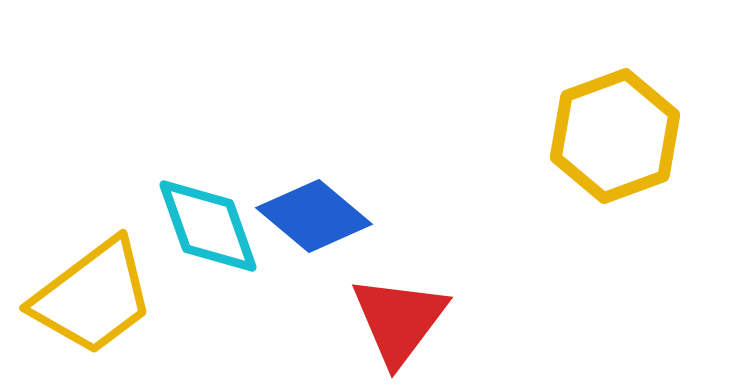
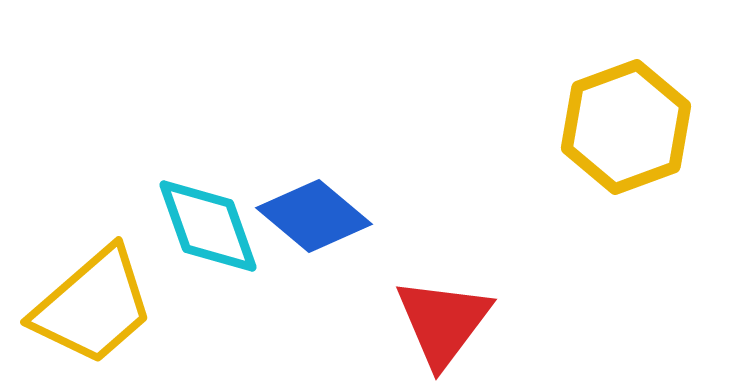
yellow hexagon: moved 11 px right, 9 px up
yellow trapezoid: moved 9 px down; rotated 4 degrees counterclockwise
red triangle: moved 44 px right, 2 px down
